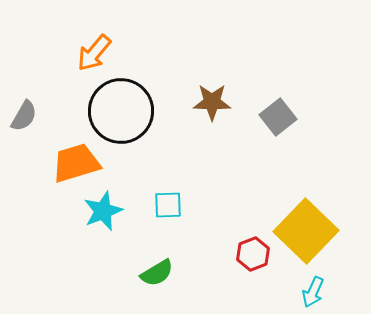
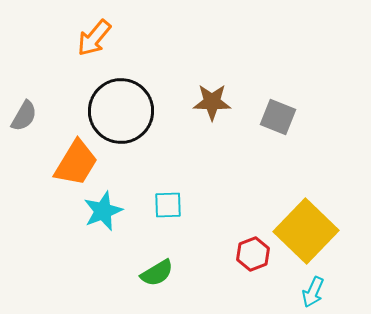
orange arrow: moved 15 px up
gray square: rotated 30 degrees counterclockwise
orange trapezoid: rotated 138 degrees clockwise
